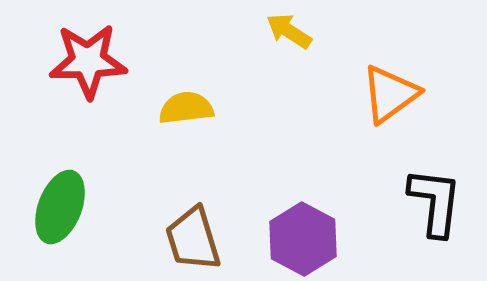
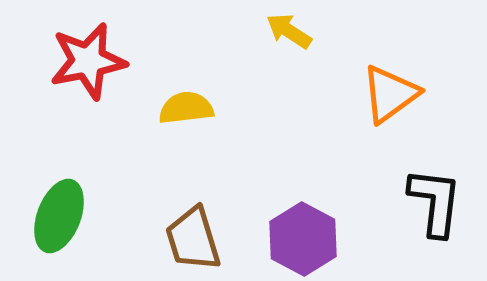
red star: rotated 10 degrees counterclockwise
green ellipse: moved 1 px left, 9 px down
